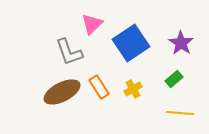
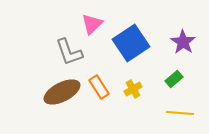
purple star: moved 2 px right, 1 px up
